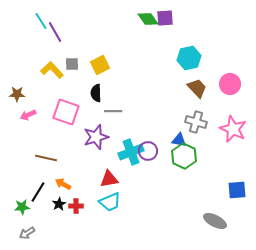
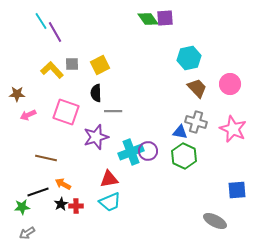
blue triangle: moved 1 px right, 8 px up
black line: rotated 40 degrees clockwise
black star: moved 2 px right
